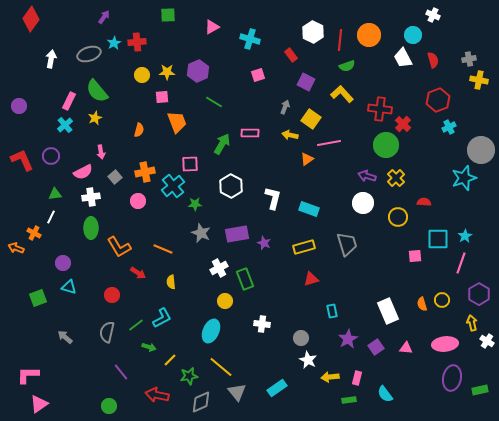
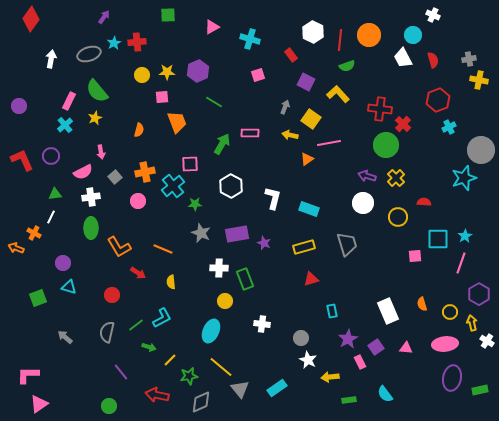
yellow L-shape at (342, 94): moved 4 px left
white cross at (219, 268): rotated 30 degrees clockwise
yellow circle at (442, 300): moved 8 px right, 12 px down
pink rectangle at (357, 378): moved 3 px right, 16 px up; rotated 40 degrees counterclockwise
gray triangle at (237, 392): moved 3 px right, 3 px up
